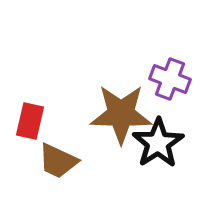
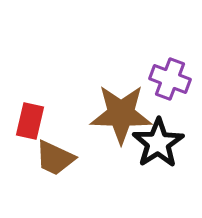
brown trapezoid: moved 3 px left, 3 px up
